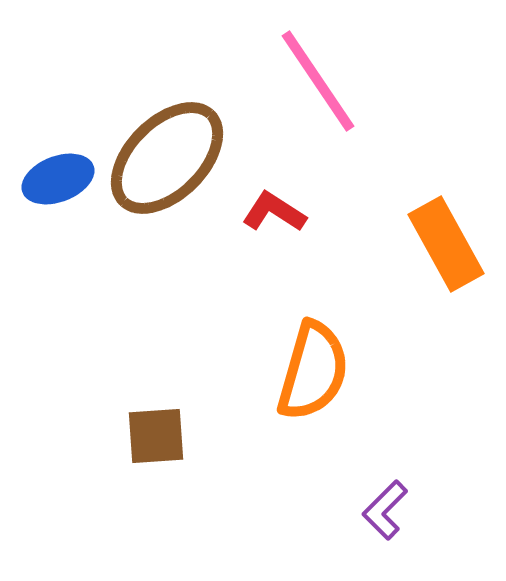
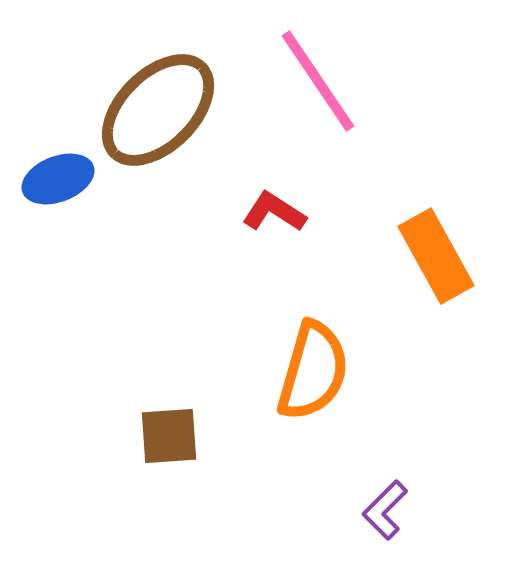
brown ellipse: moved 9 px left, 48 px up
orange rectangle: moved 10 px left, 12 px down
brown square: moved 13 px right
